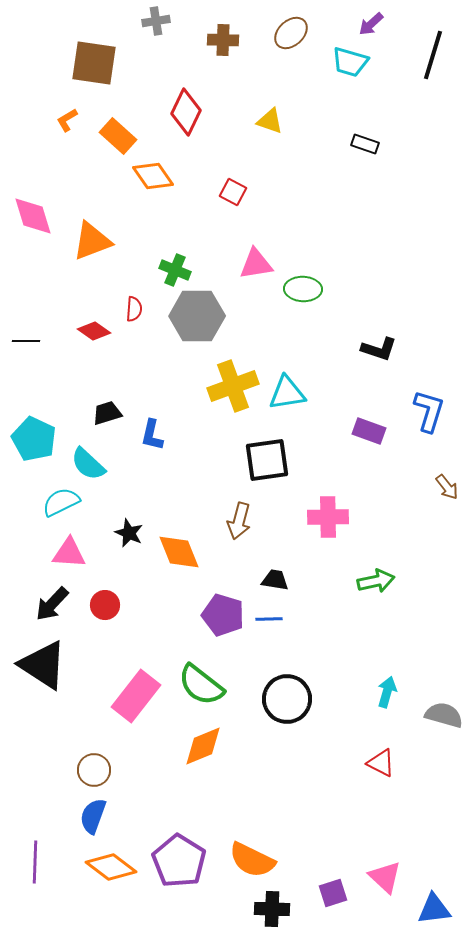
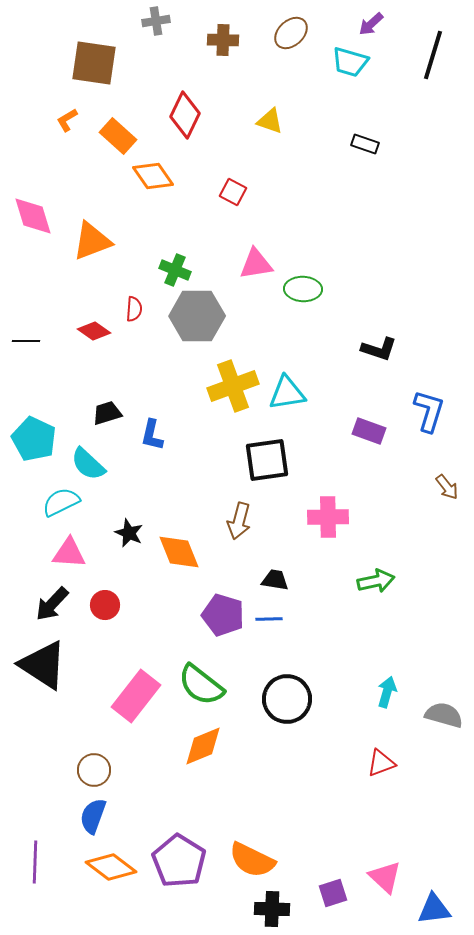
red diamond at (186, 112): moved 1 px left, 3 px down
red triangle at (381, 763): rotated 48 degrees counterclockwise
